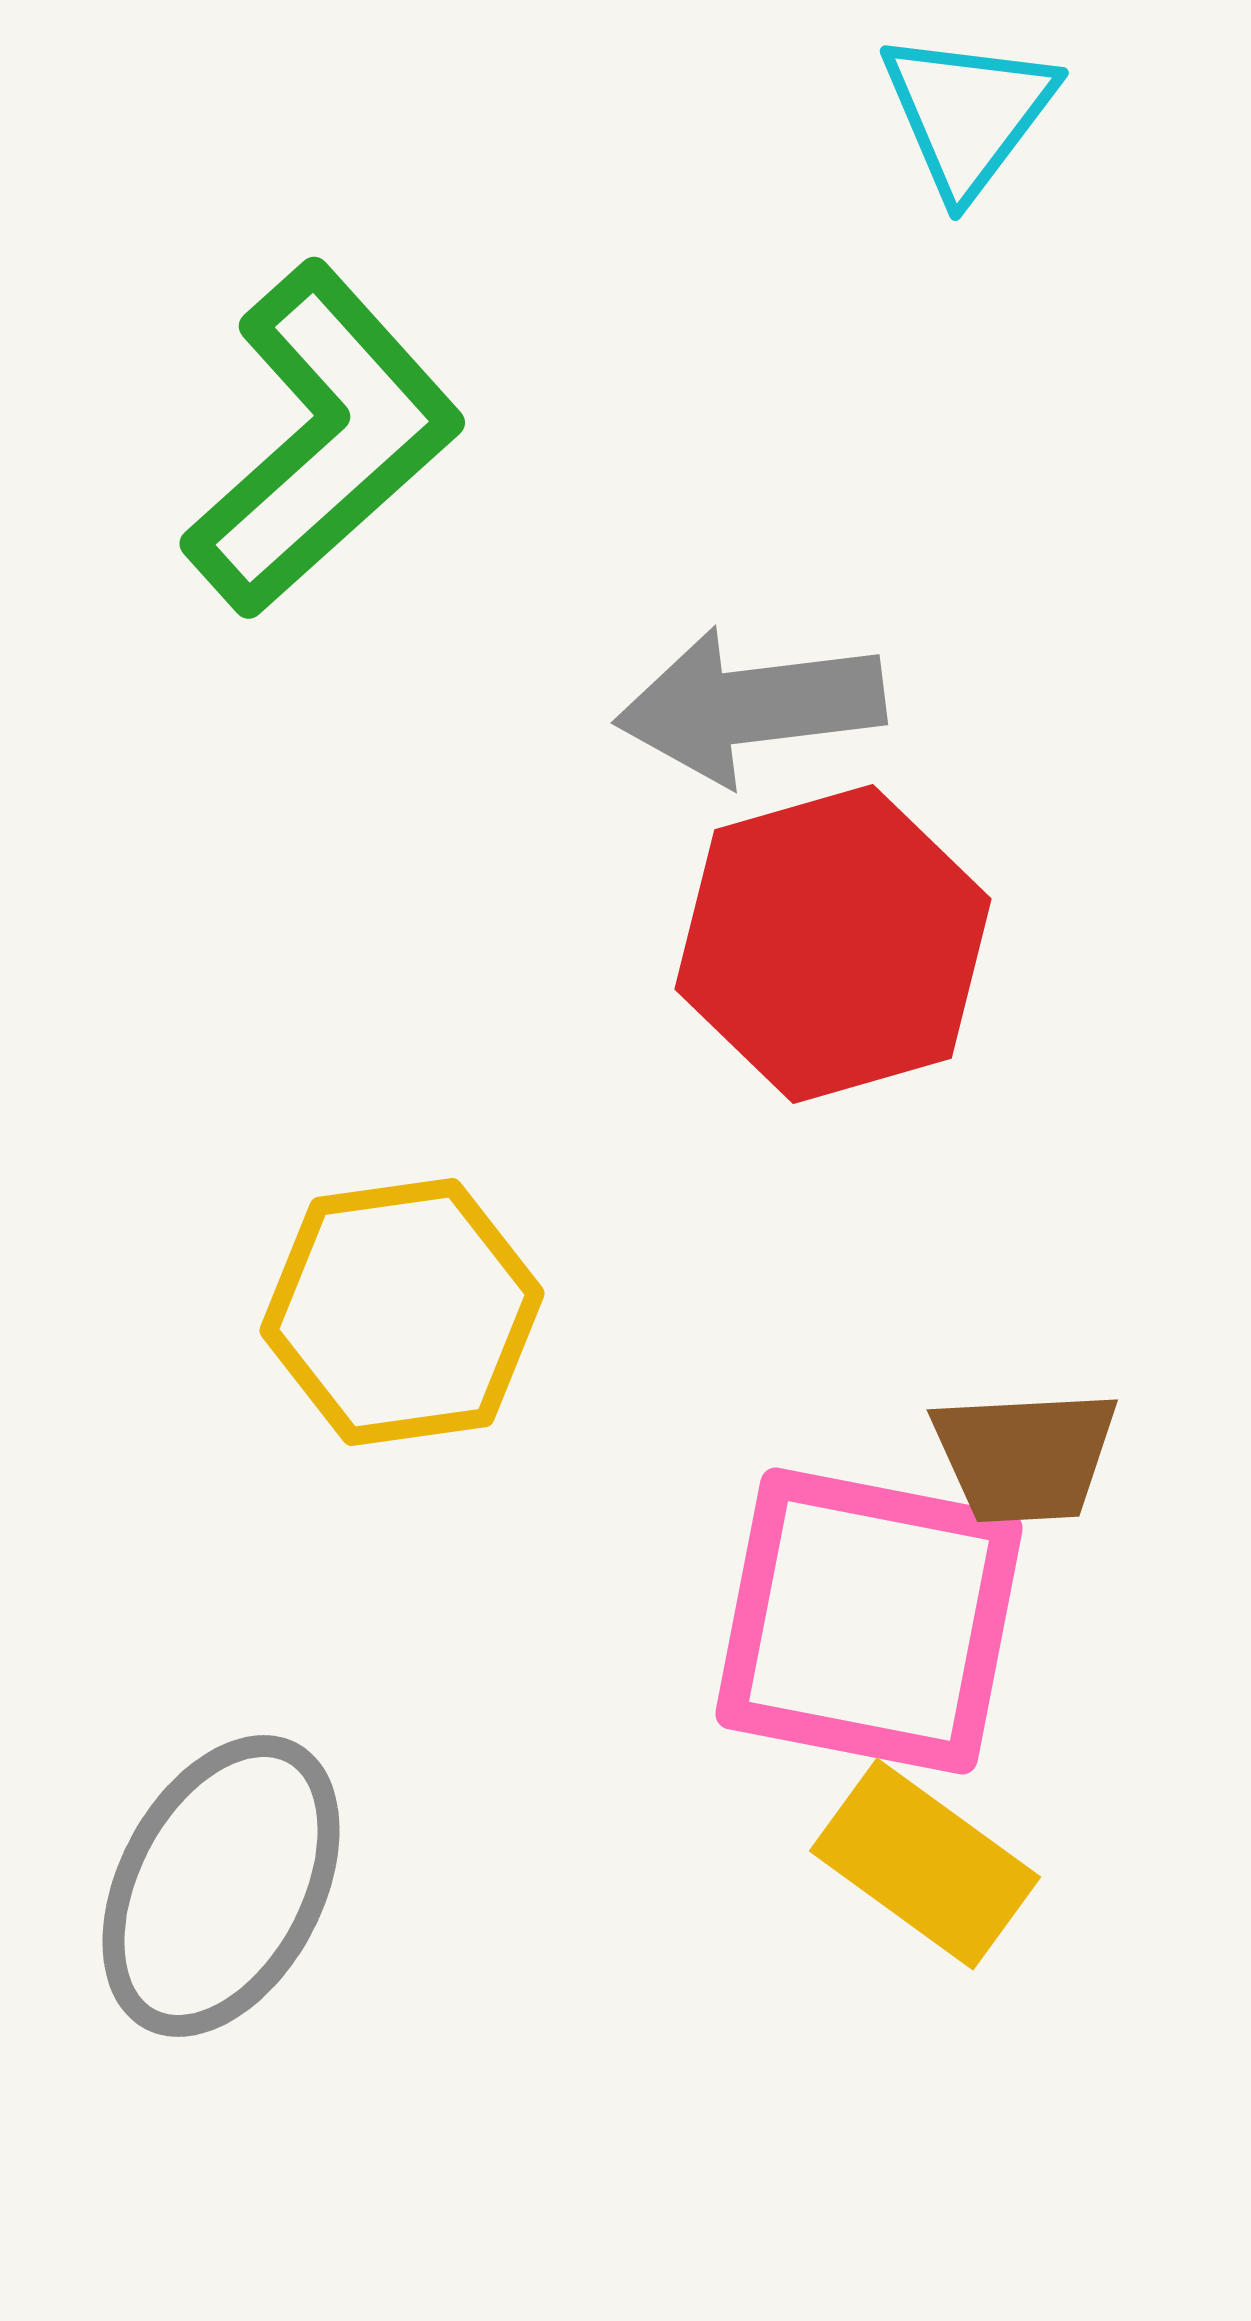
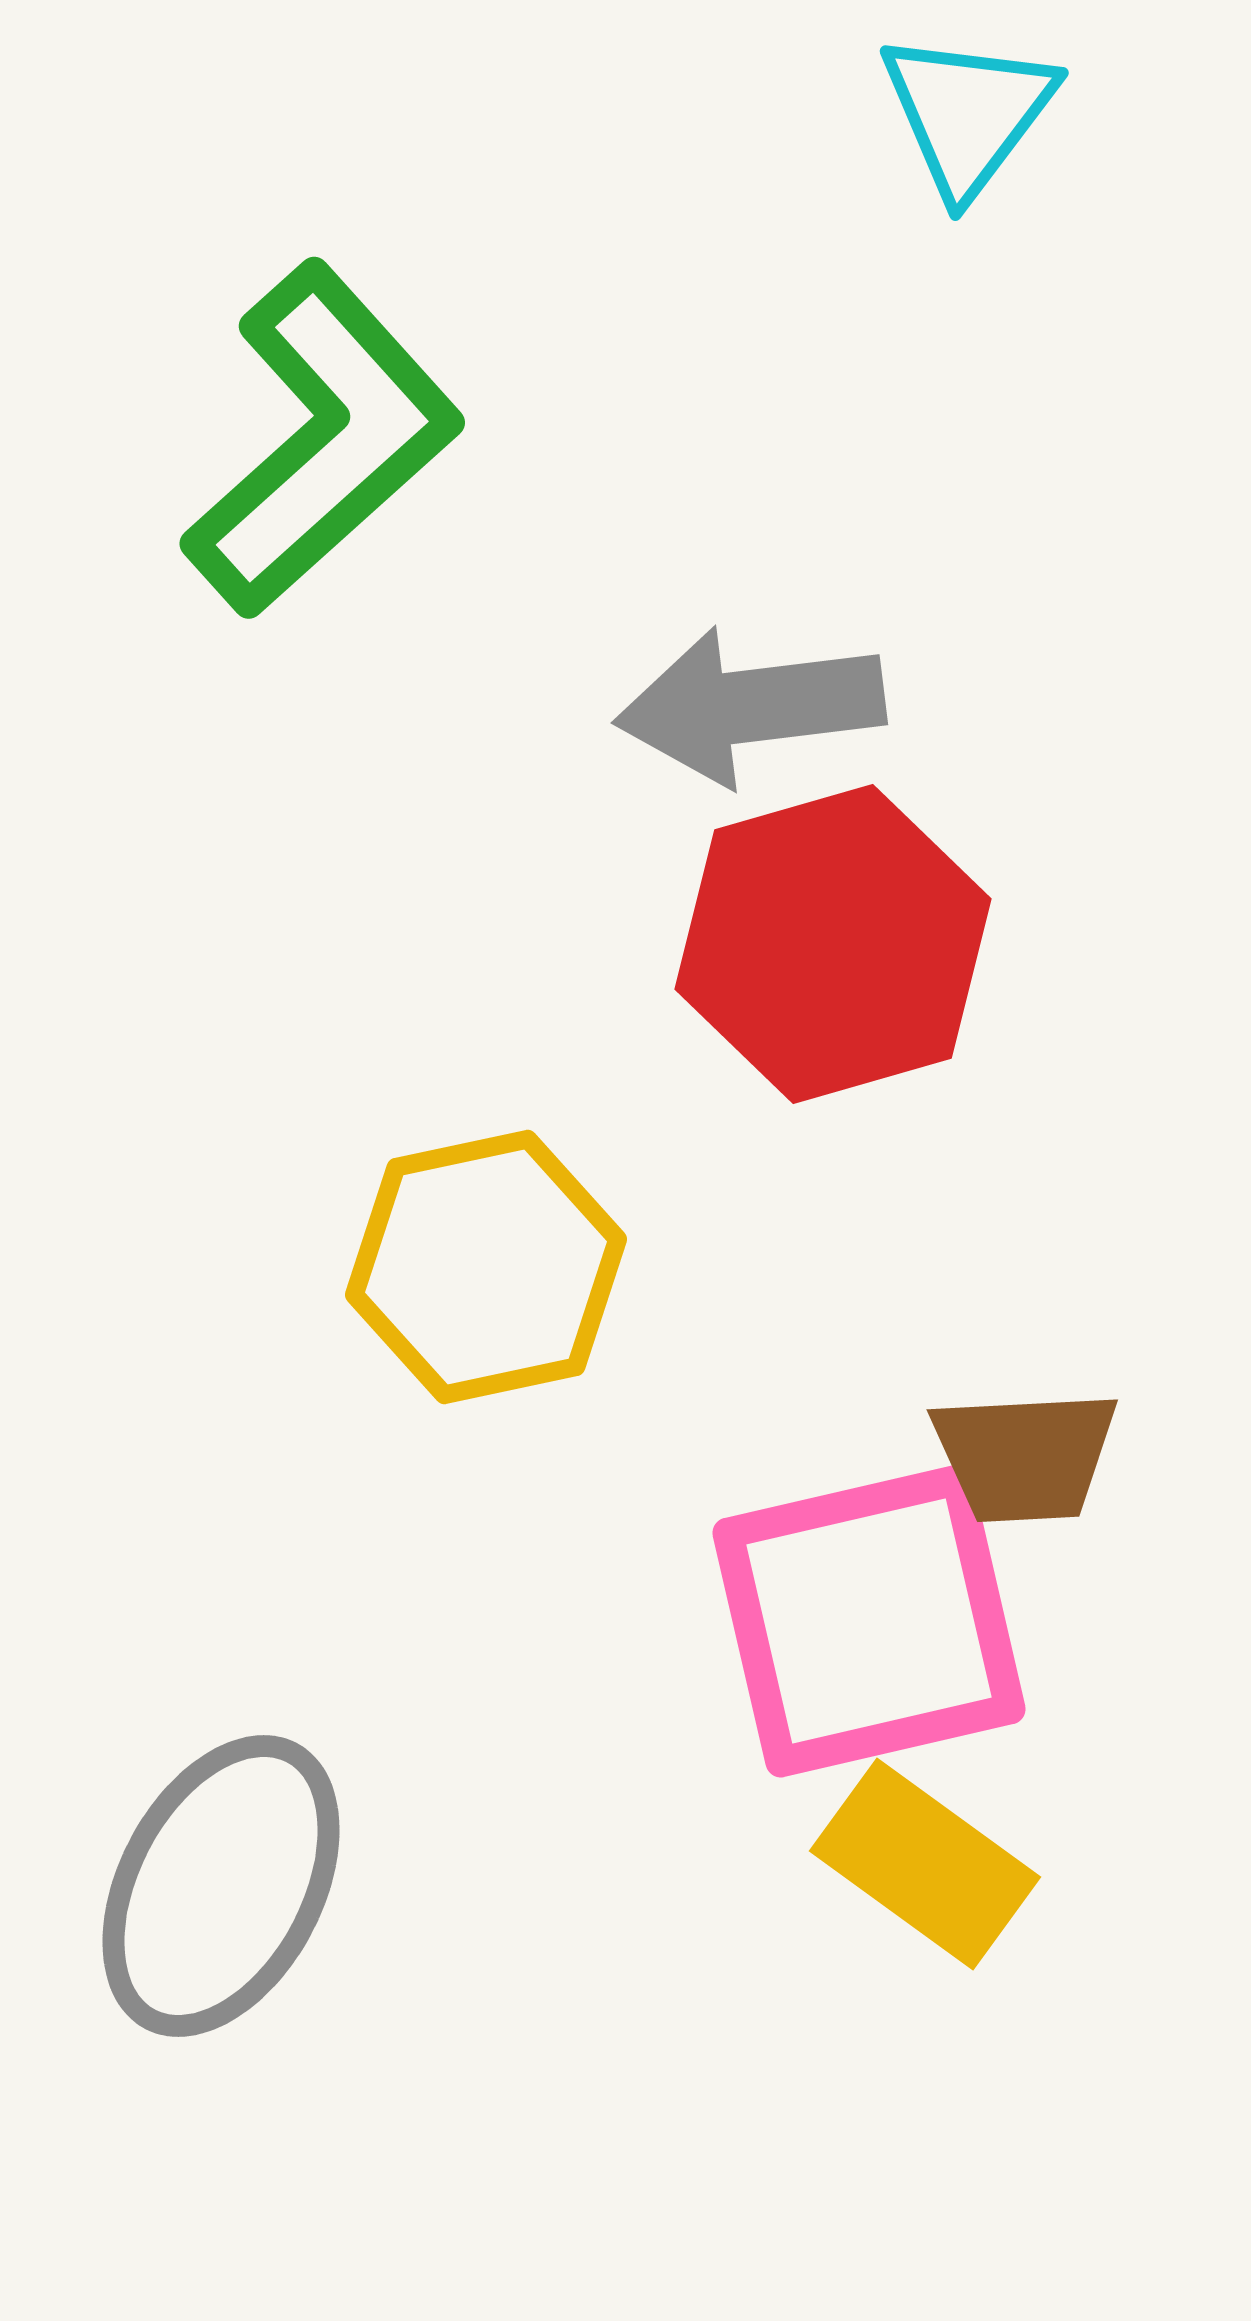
yellow hexagon: moved 84 px right, 45 px up; rotated 4 degrees counterclockwise
pink square: rotated 24 degrees counterclockwise
